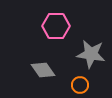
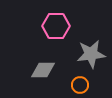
gray star: rotated 16 degrees counterclockwise
gray diamond: rotated 55 degrees counterclockwise
